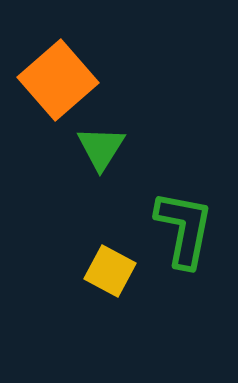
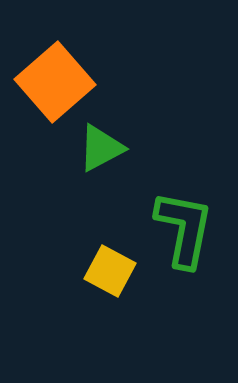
orange square: moved 3 px left, 2 px down
green triangle: rotated 30 degrees clockwise
